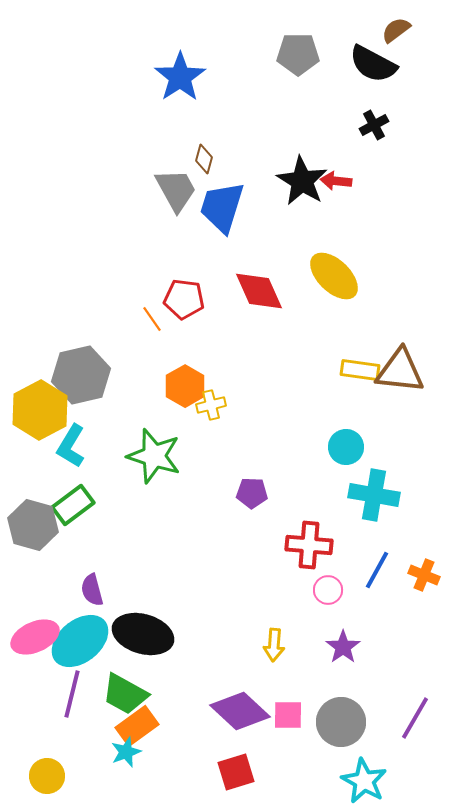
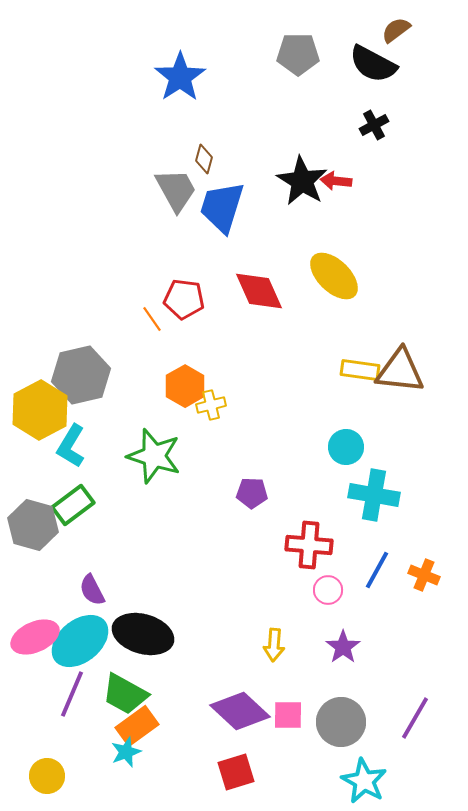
purple semicircle at (92, 590): rotated 12 degrees counterclockwise
purple line at (72, 694): rotated 9 degrees clockwise
